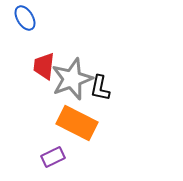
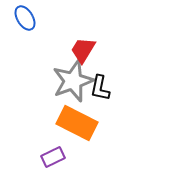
red trapezoid: moved 39 px right, 16 px up; rotated 24 degrees clockwise
gray star: moved 1 px right, 2 px down
